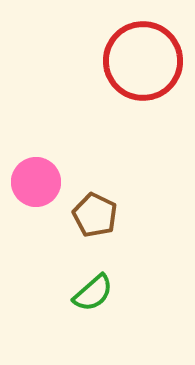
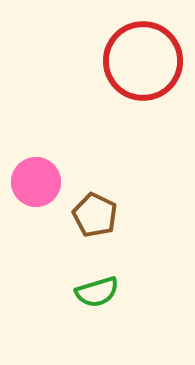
green semicircle: moved 4 px right, 1 px up; rotated 24 degrees clockwise
